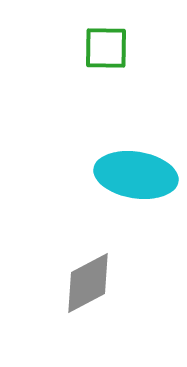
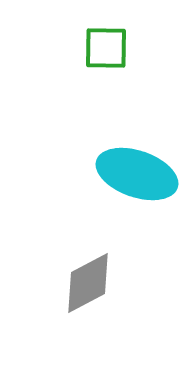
cyan ellipse: moved 1 px right, 1 px up; rotated 10 degrees clockwise
